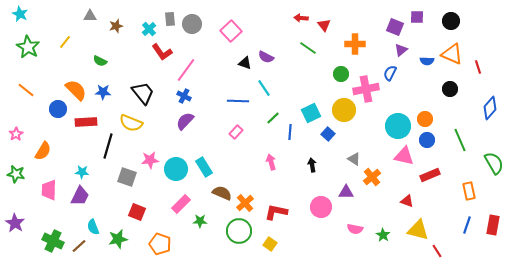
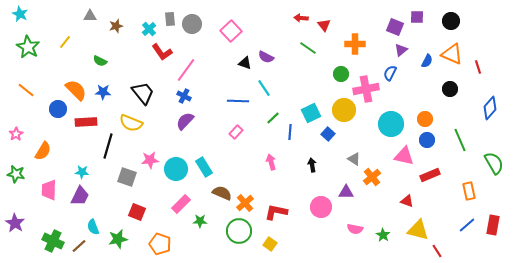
blue semicircle at (427, 61): rotated 64 degrees counterclockwise
cyan circle at (398, 126): moved 7 px left, 2 px up
blue line at (467, 225): rotated 30 degrees clockwise
